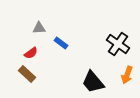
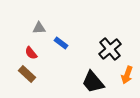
black cross: moved 8 px left, 5 px down; rotated 15 degrees clockwise
red semicircle: rotated 88 degrees clockwise
